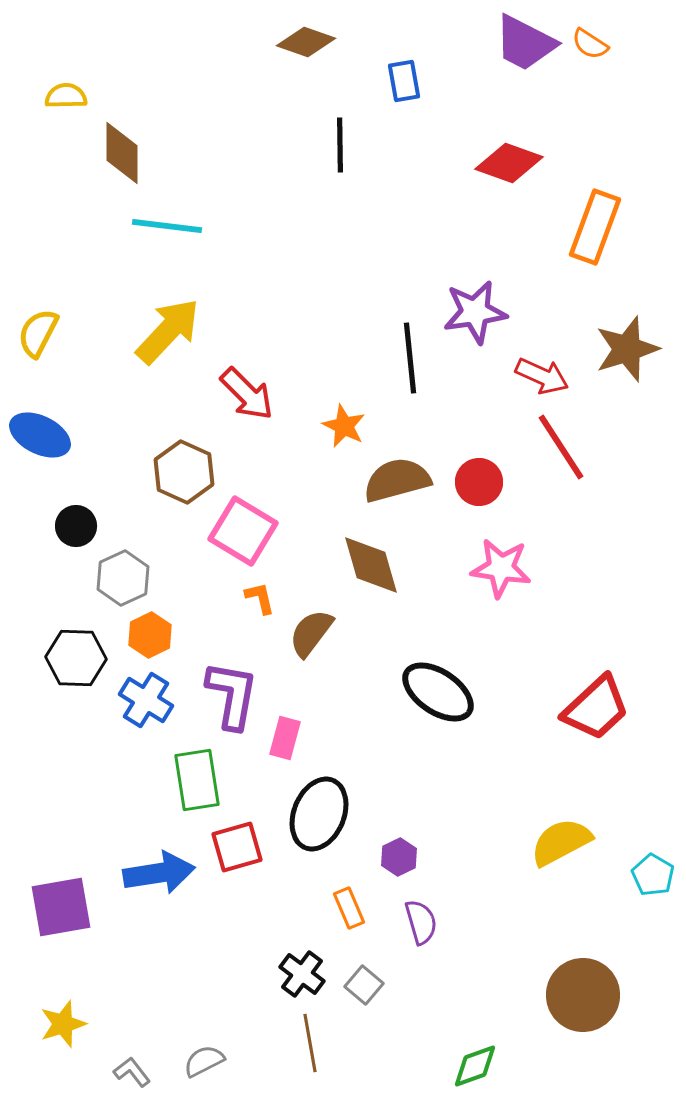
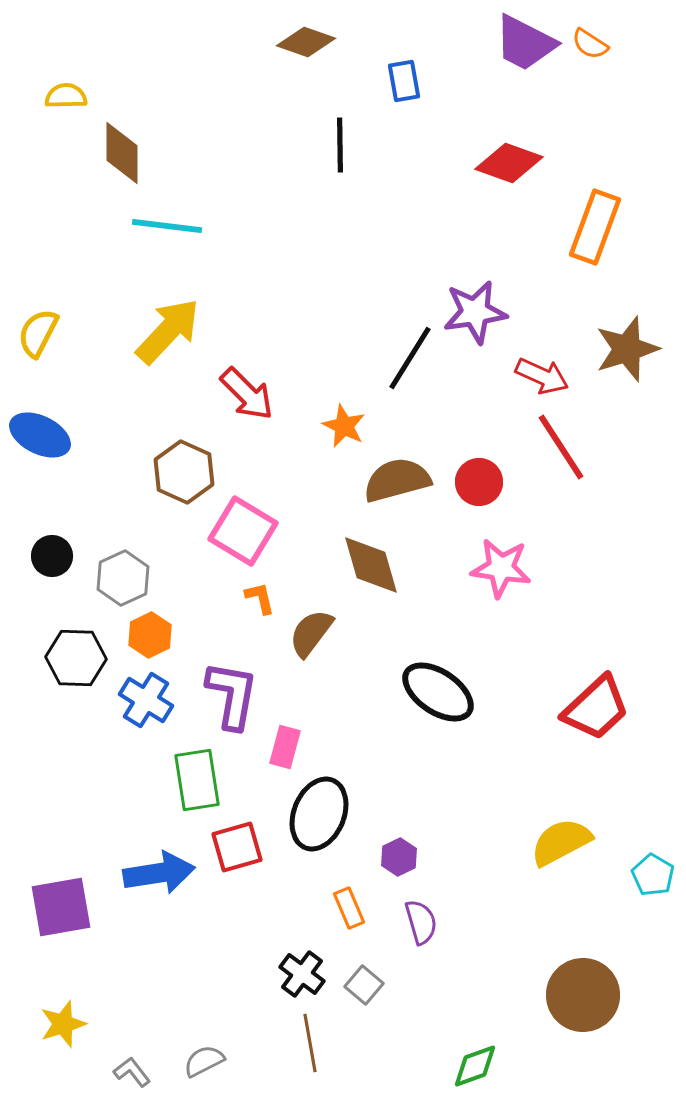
black line at (410, 358): rotated 38 degrees clockwise
black circle at (76, 526): moved 24 px left, 30 px down
pink rectangle at (285, 738): moved 9 px down
